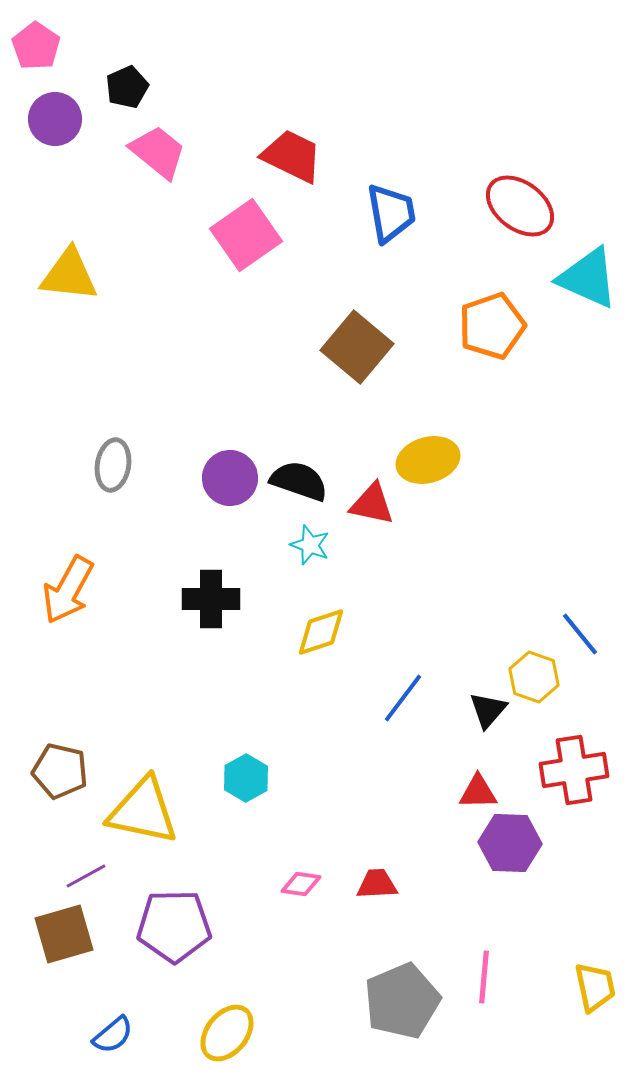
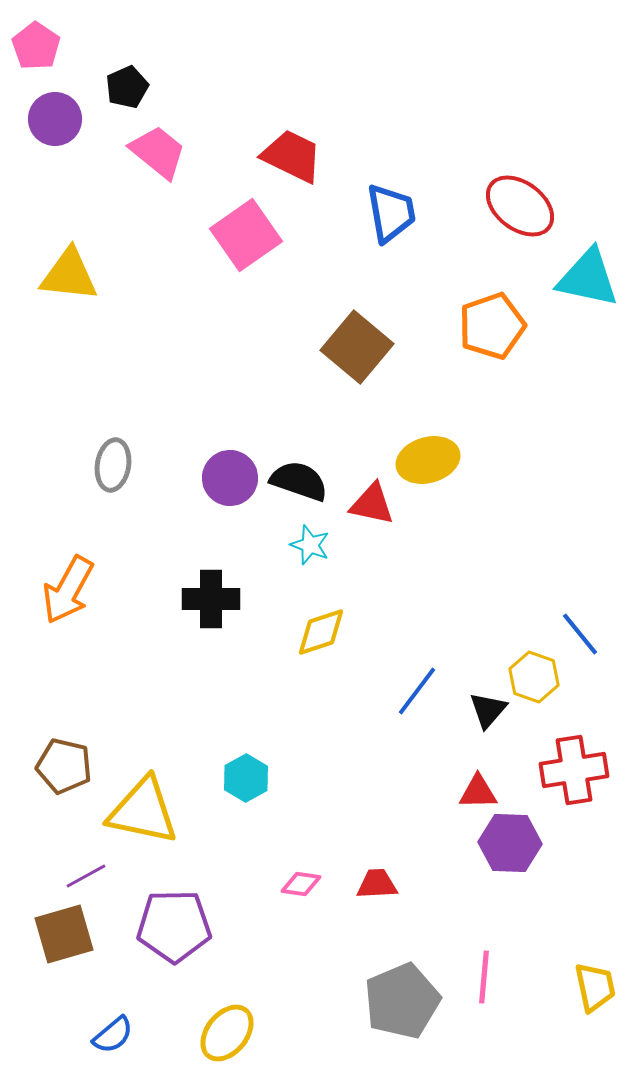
cyan triangle at (588, 278): rotated 12 degrees counterclockwise
blue line at (403, 698): moved 14 px right, 7 px up
brown pentagon at (60, 771): moved 4 px right, 5 px up
